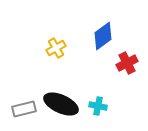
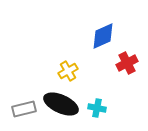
blue diamond: rotated 12 degrees clockwise
yellow cross: moved 12 px right, 23 px down
cyan cross: moved 1 px left, 2 px down
